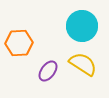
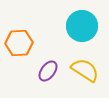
yellow semicircle: moved 2 px right, 6 px down
